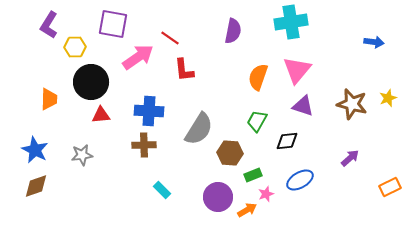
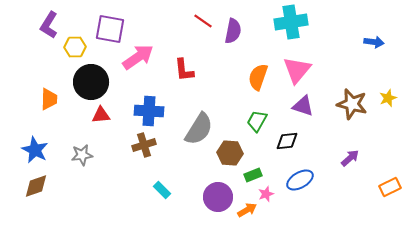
purple square: moved 3 px left, 5 px down
red line: moved 33 px right, 17 px up
brown cross: rotated 15 degrees counterclockwise
